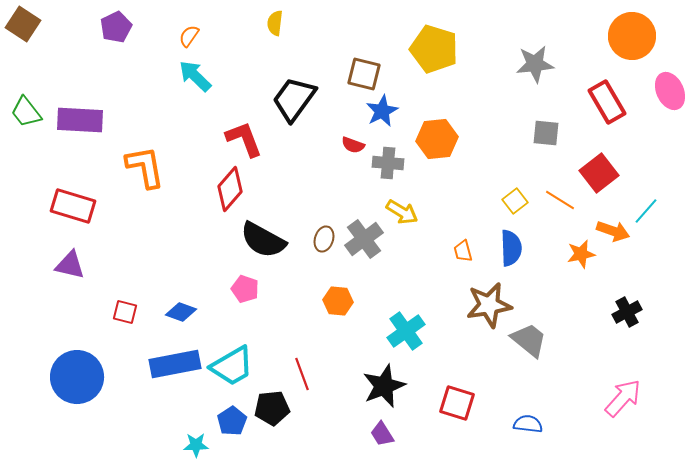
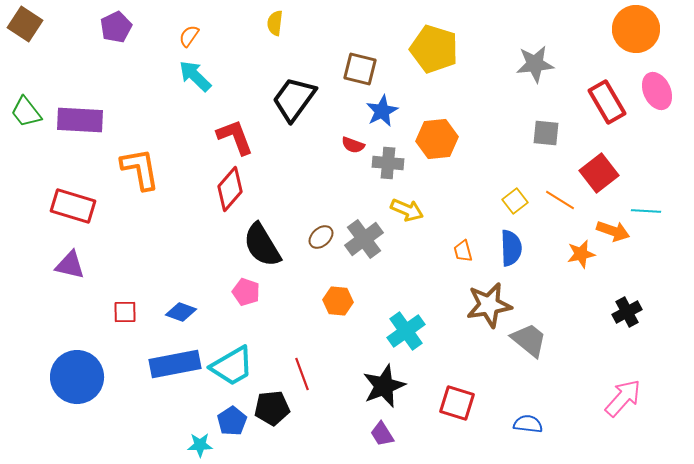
brown square at (23, 24): moved 2 px right
orange circle at (632, 36): moved 4 px right, 7 px up
brown square at (364, 74): moved 4 px left, 5 px up
pink ellipse at (670, 91): moved 13 px left
red L-shape at (244, 139): moved 9 px left, 2 px up
orange L-shape at (145, 167): moved 5 px left, 2 px down
cyan line at (646, 211): rotated 52 degrees clockwise
yellow arrow at (402, 212): moved 5 px right, 2 px up; rotated 8 degrees counterclockwise
brown ellipse at (324, 239): moved 3 px left, 2 px up; rotated 30 degrees clockwise
black semicircle at (263, 240): moved 1 px left, 5 px down; rotated 30 degrees clockwise
pink pentagon at (245, 289): moved 1 px right, 3 px down
red square at (125, 312): rotated 15 degrees counterclockwise
cyan star at (196, 445): moved 4 px right
